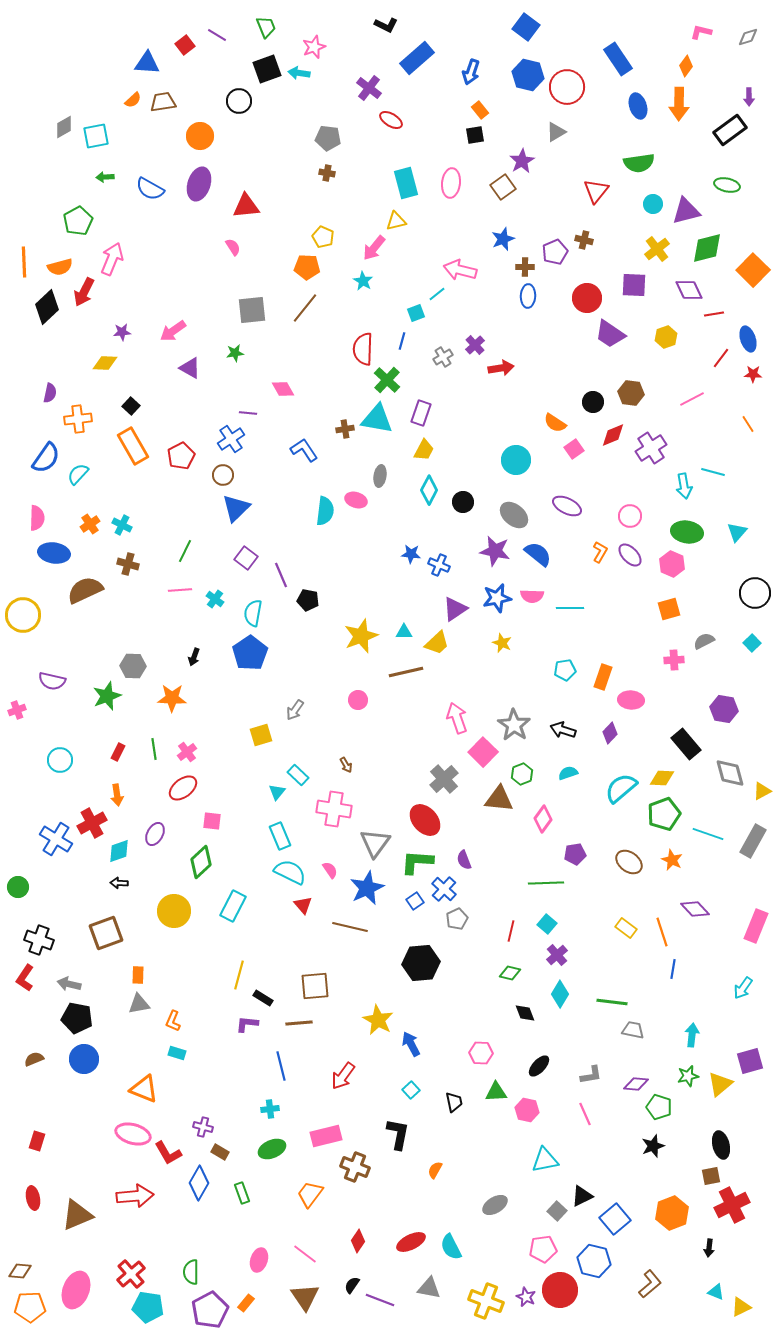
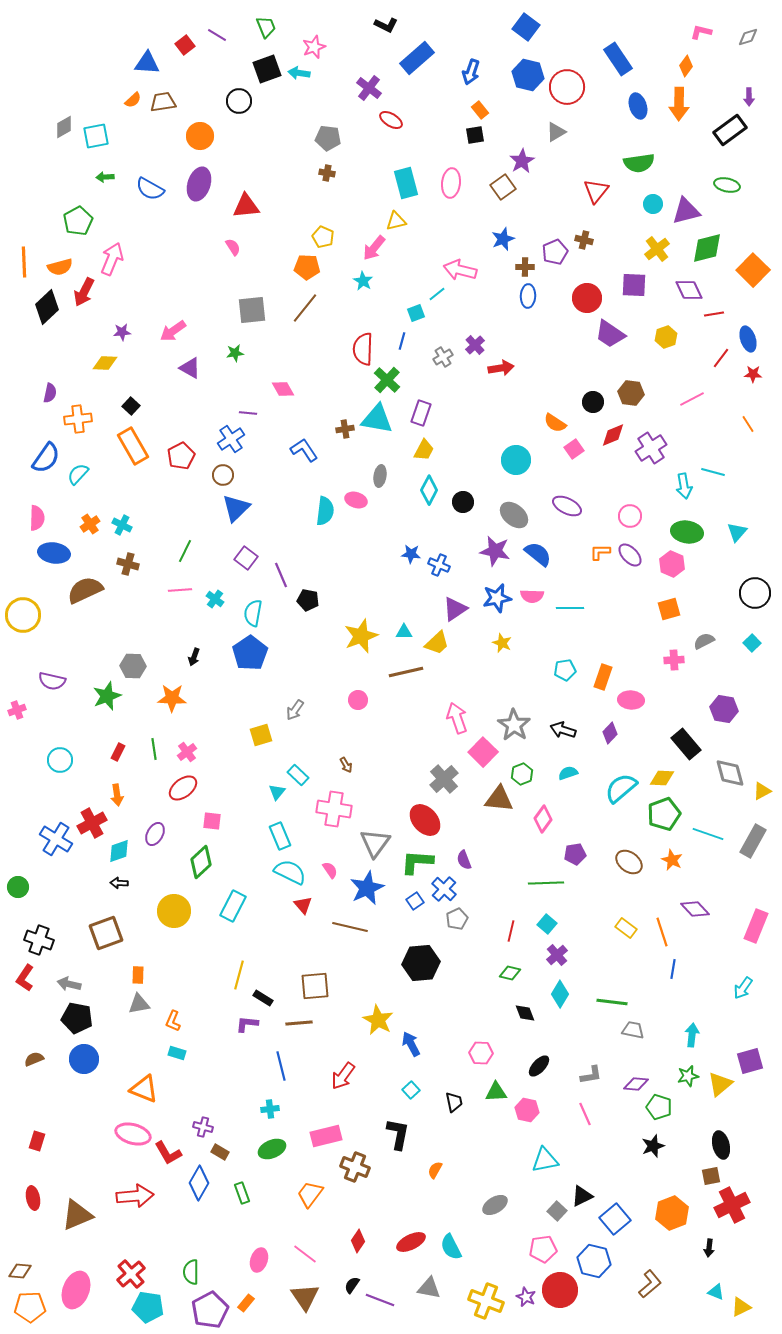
orange L-shape at (600, 552): rotated 120 degrees counterclockwise
